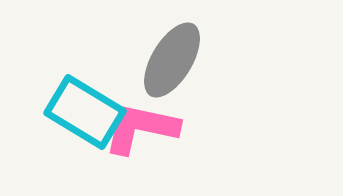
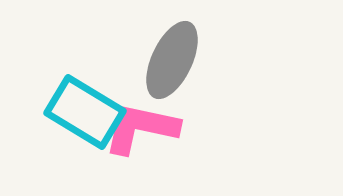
gray ellipse: rotated 6 degrees counterclockwise
